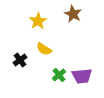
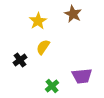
yellow semicircle: moved 1 px left, 2 px up; rotated 91 degrees clockwise
green cross: moved 7 px left, 11 px down
